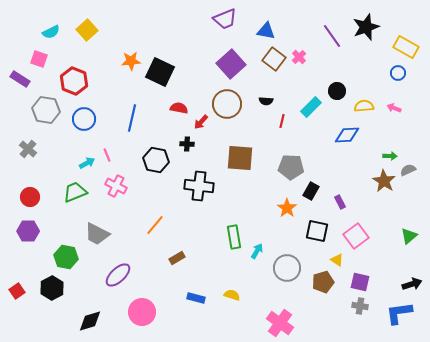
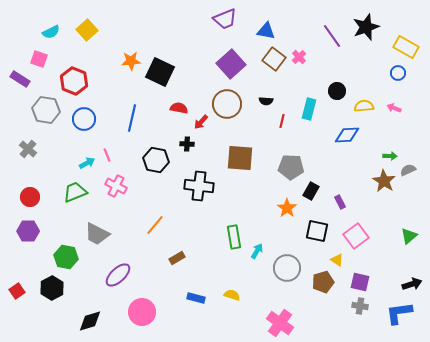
cyan rectangle at (311, 107): moved 2 px left, 2 px down; rotated 30 degrees counterclockwise
